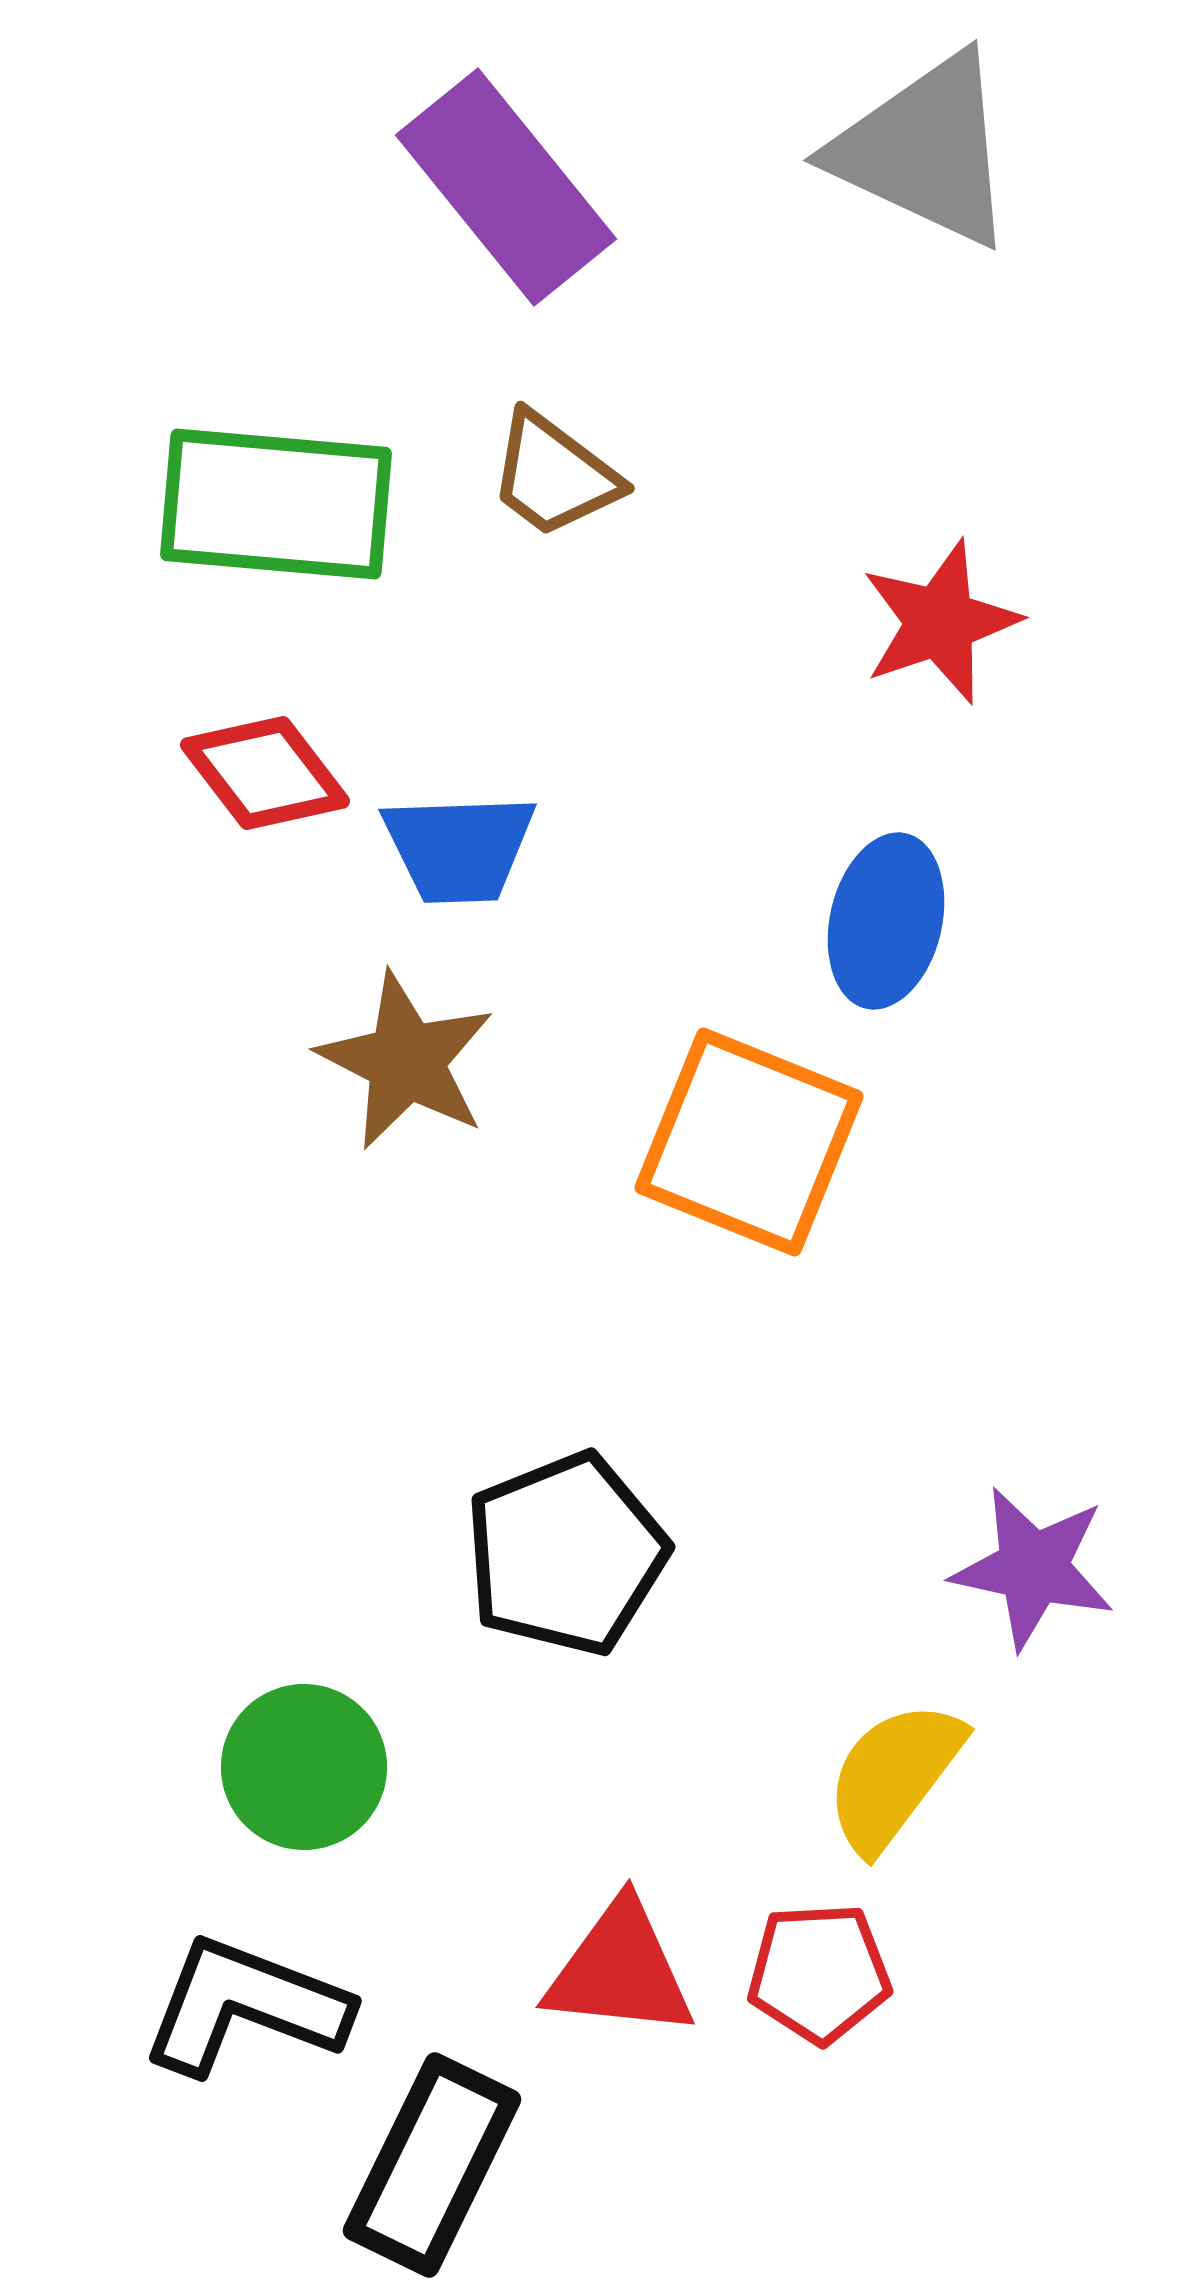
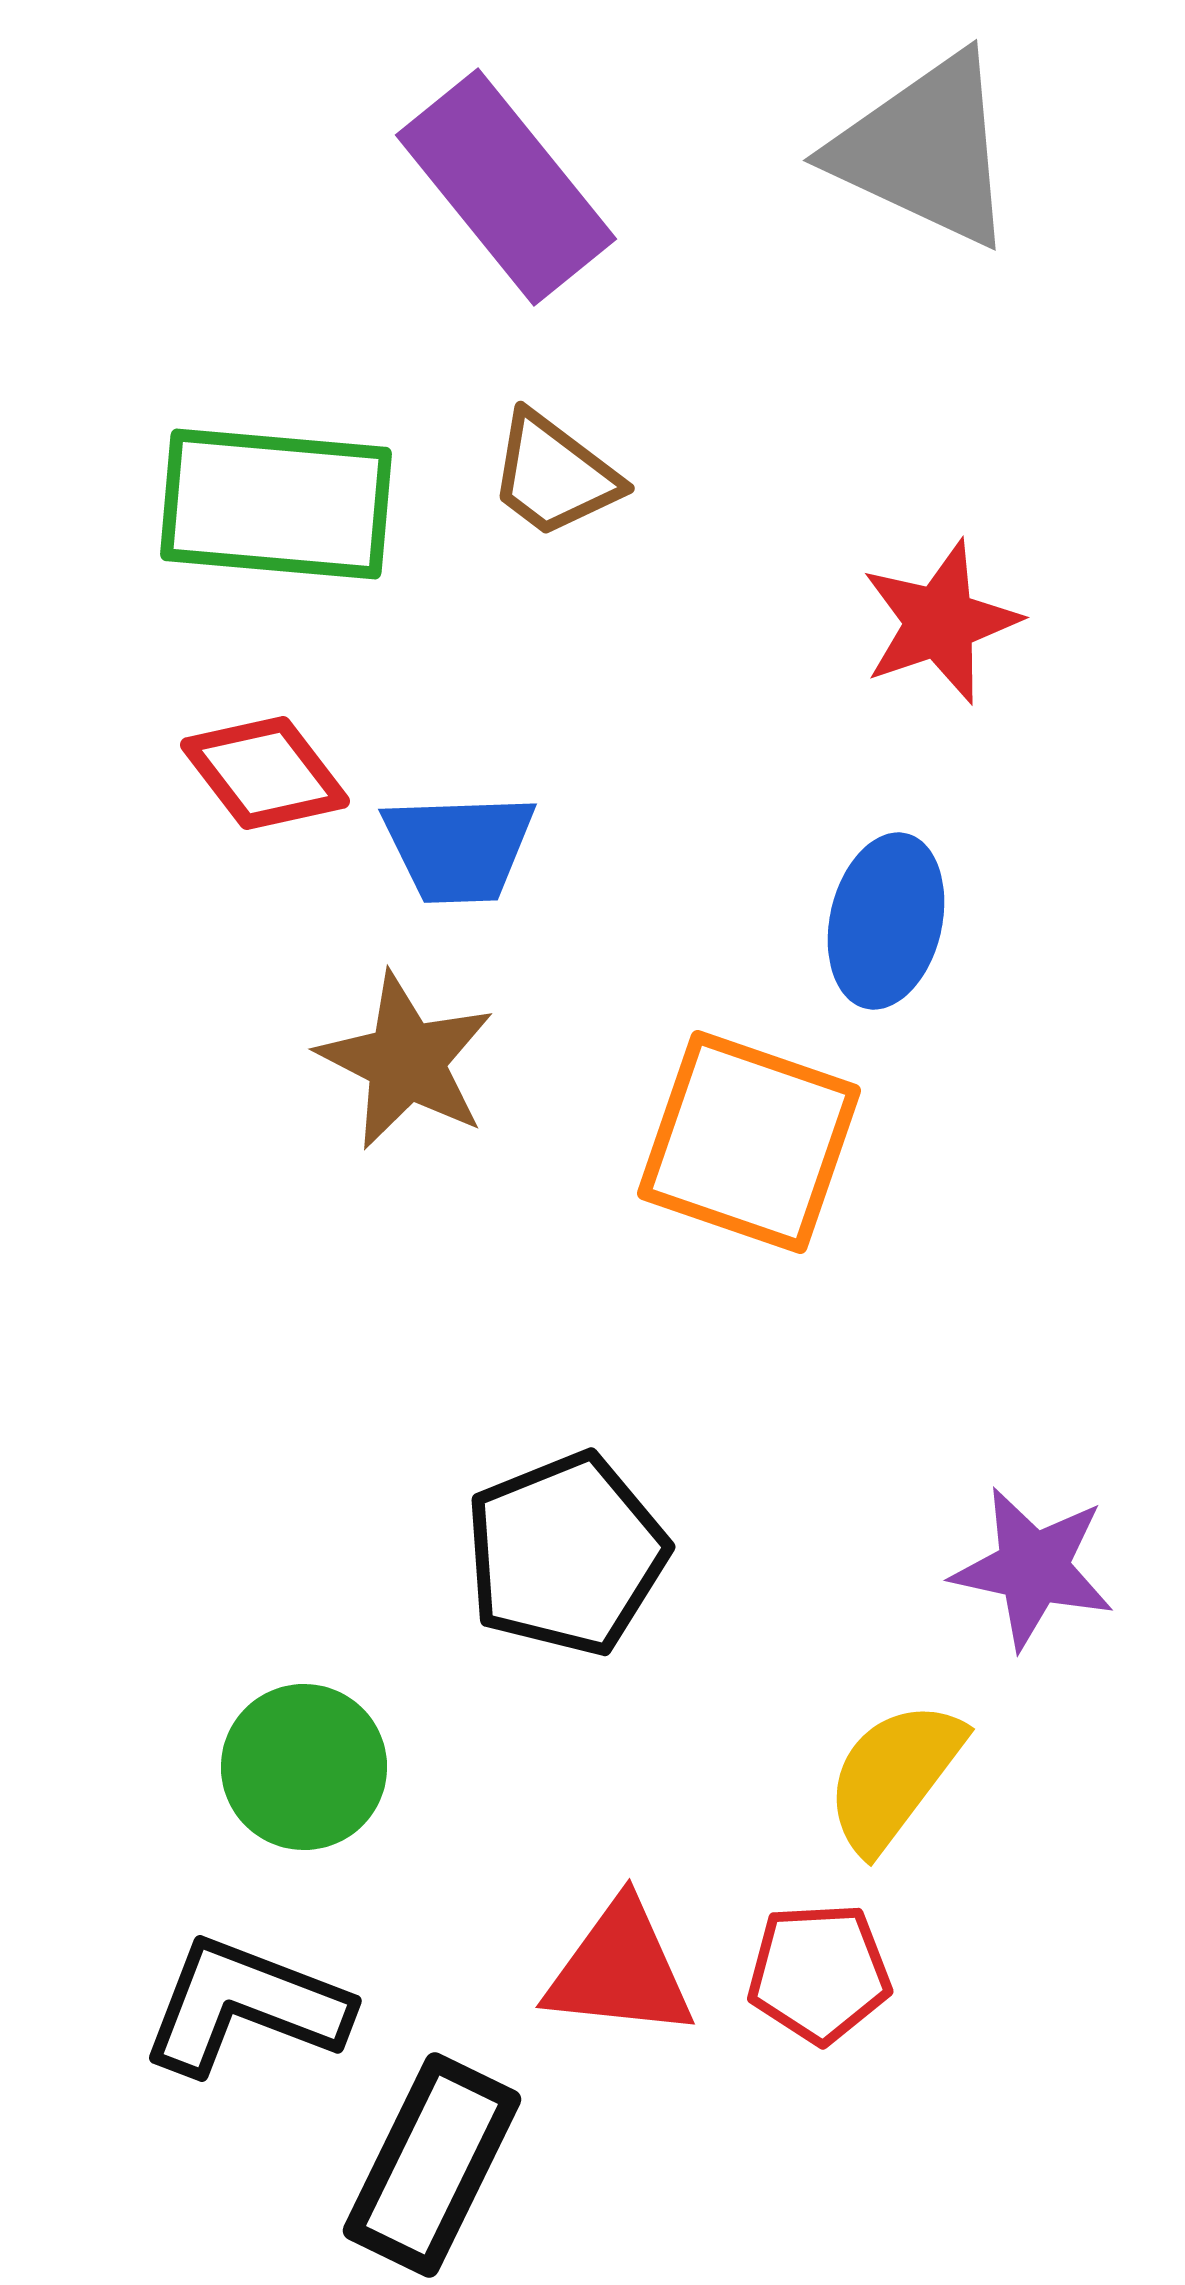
orange square: rotated 3 degrees counterclockwise
